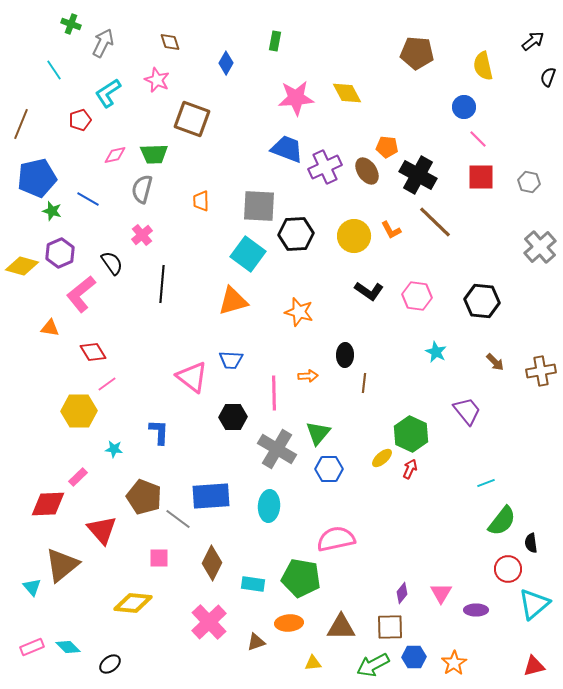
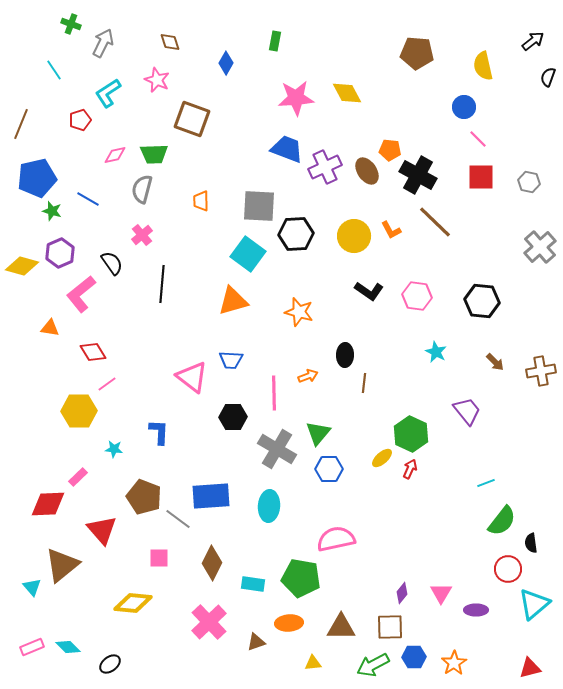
orange pentagon at (387, 147): moved 3 px right, 3 px down
orange arrow at (308, 376): rotated 18 degrees counterclockwise
red triangle at (534, 666): moved 4 px left, 2 px down
